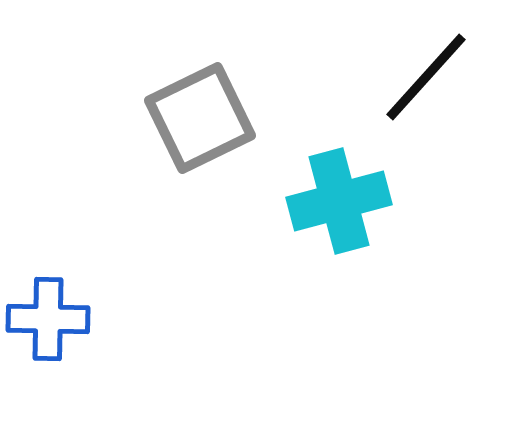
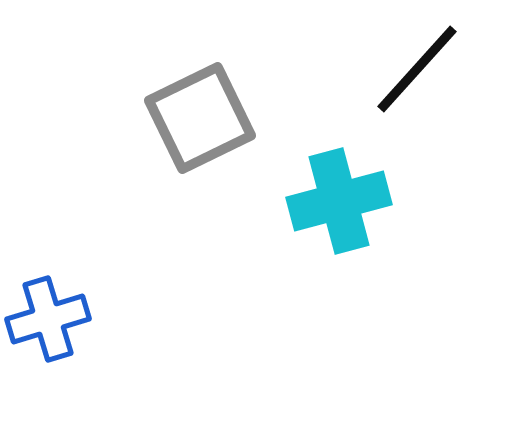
black line: moved 9 px left, 8 px up
blue cross: rotated 18 degrees counterclockwise
